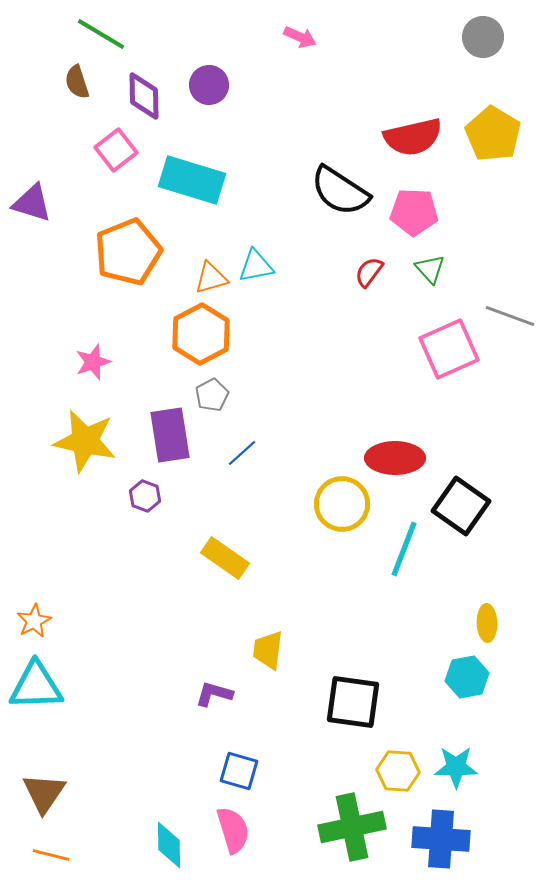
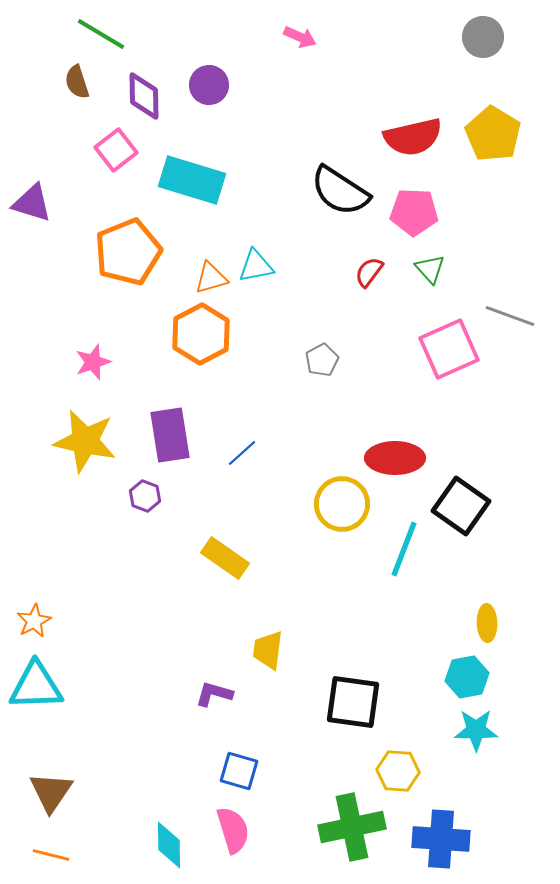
gray pentagon at (212, 395): moved 110 px right, 35 px up
cyan star at (456, 767): moved 20 px right, 37 px up
brown triangle at (44, 793): moved 7 px right, 1 px up
